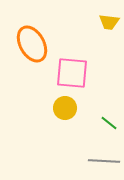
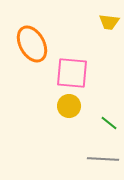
yellow circle: moved 4 px right, 2 px up
gray line: moved 1 px left, 2 px up
